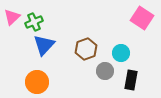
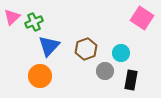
blue triangle: moved 5 px right, 1 px down
orange circle: moved 3 px right, 6 px up
